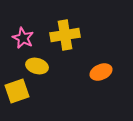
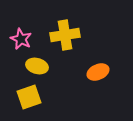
pink star: moved 2 px left, 1 px down
orange ellipse: moved 3 px left
yellow square: moved 12 px right, 6 px down
